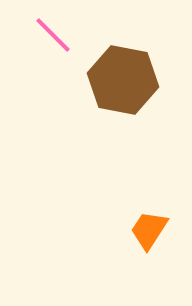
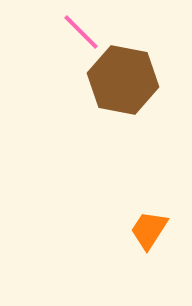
pink line: moved 28 px right, 3 px up
